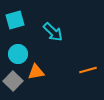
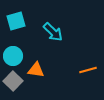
cyan square: moved 1 px right, 1 px down
cyan circle: moved 5 px left, 2 px down
orange triangle: moved 2 px up; rotated 18 degrees clockwise
